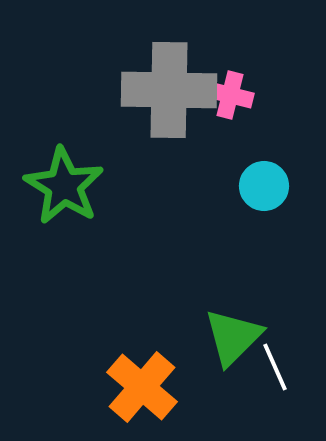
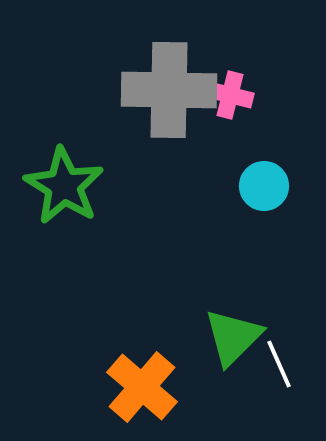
white line: moved 4 px right, 3 px up
